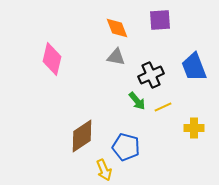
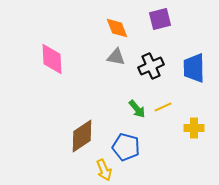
purple square: moved 1 px up; rotated 10 degrees counterclockwise
pink diamond: rotated 16 degrees counterclockwise
blue trapezoid: moved 1 px down; rotated 20 degrees clockwise
black cross: moved 9 px up
green arrow: moved 8 px down
